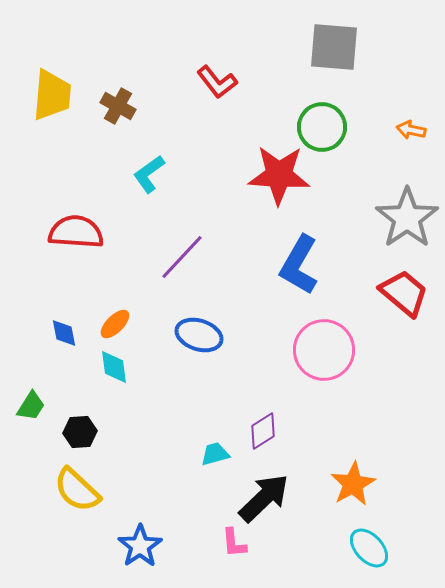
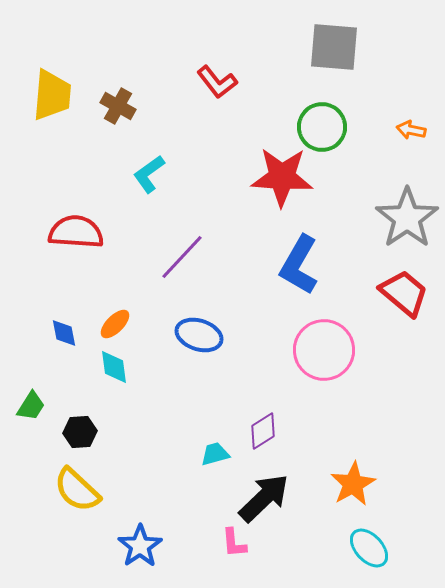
red star: moved 3 px right, 2 px down
